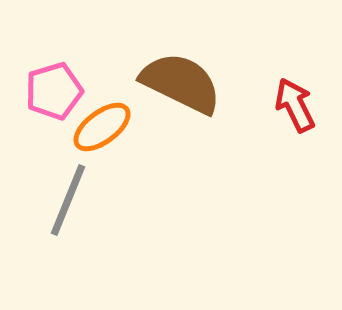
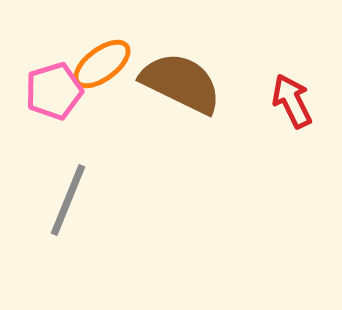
red arrow: moved 3 px left, 4 px up
orange ellipse: moved 63 px up
